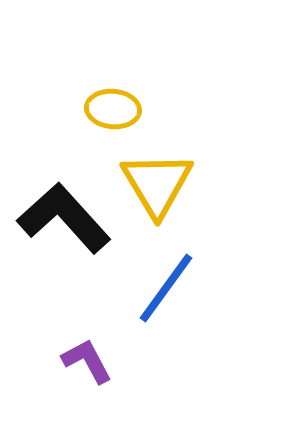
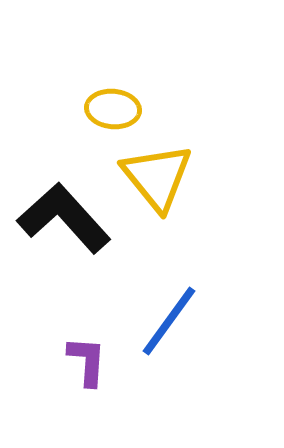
yellow triangle: moved 7 px up; rotated 8 degrees counterclockwise
blue line: moved 3 px right, 33 px down
purple L-shape: rotated 32 degrees clockwise
